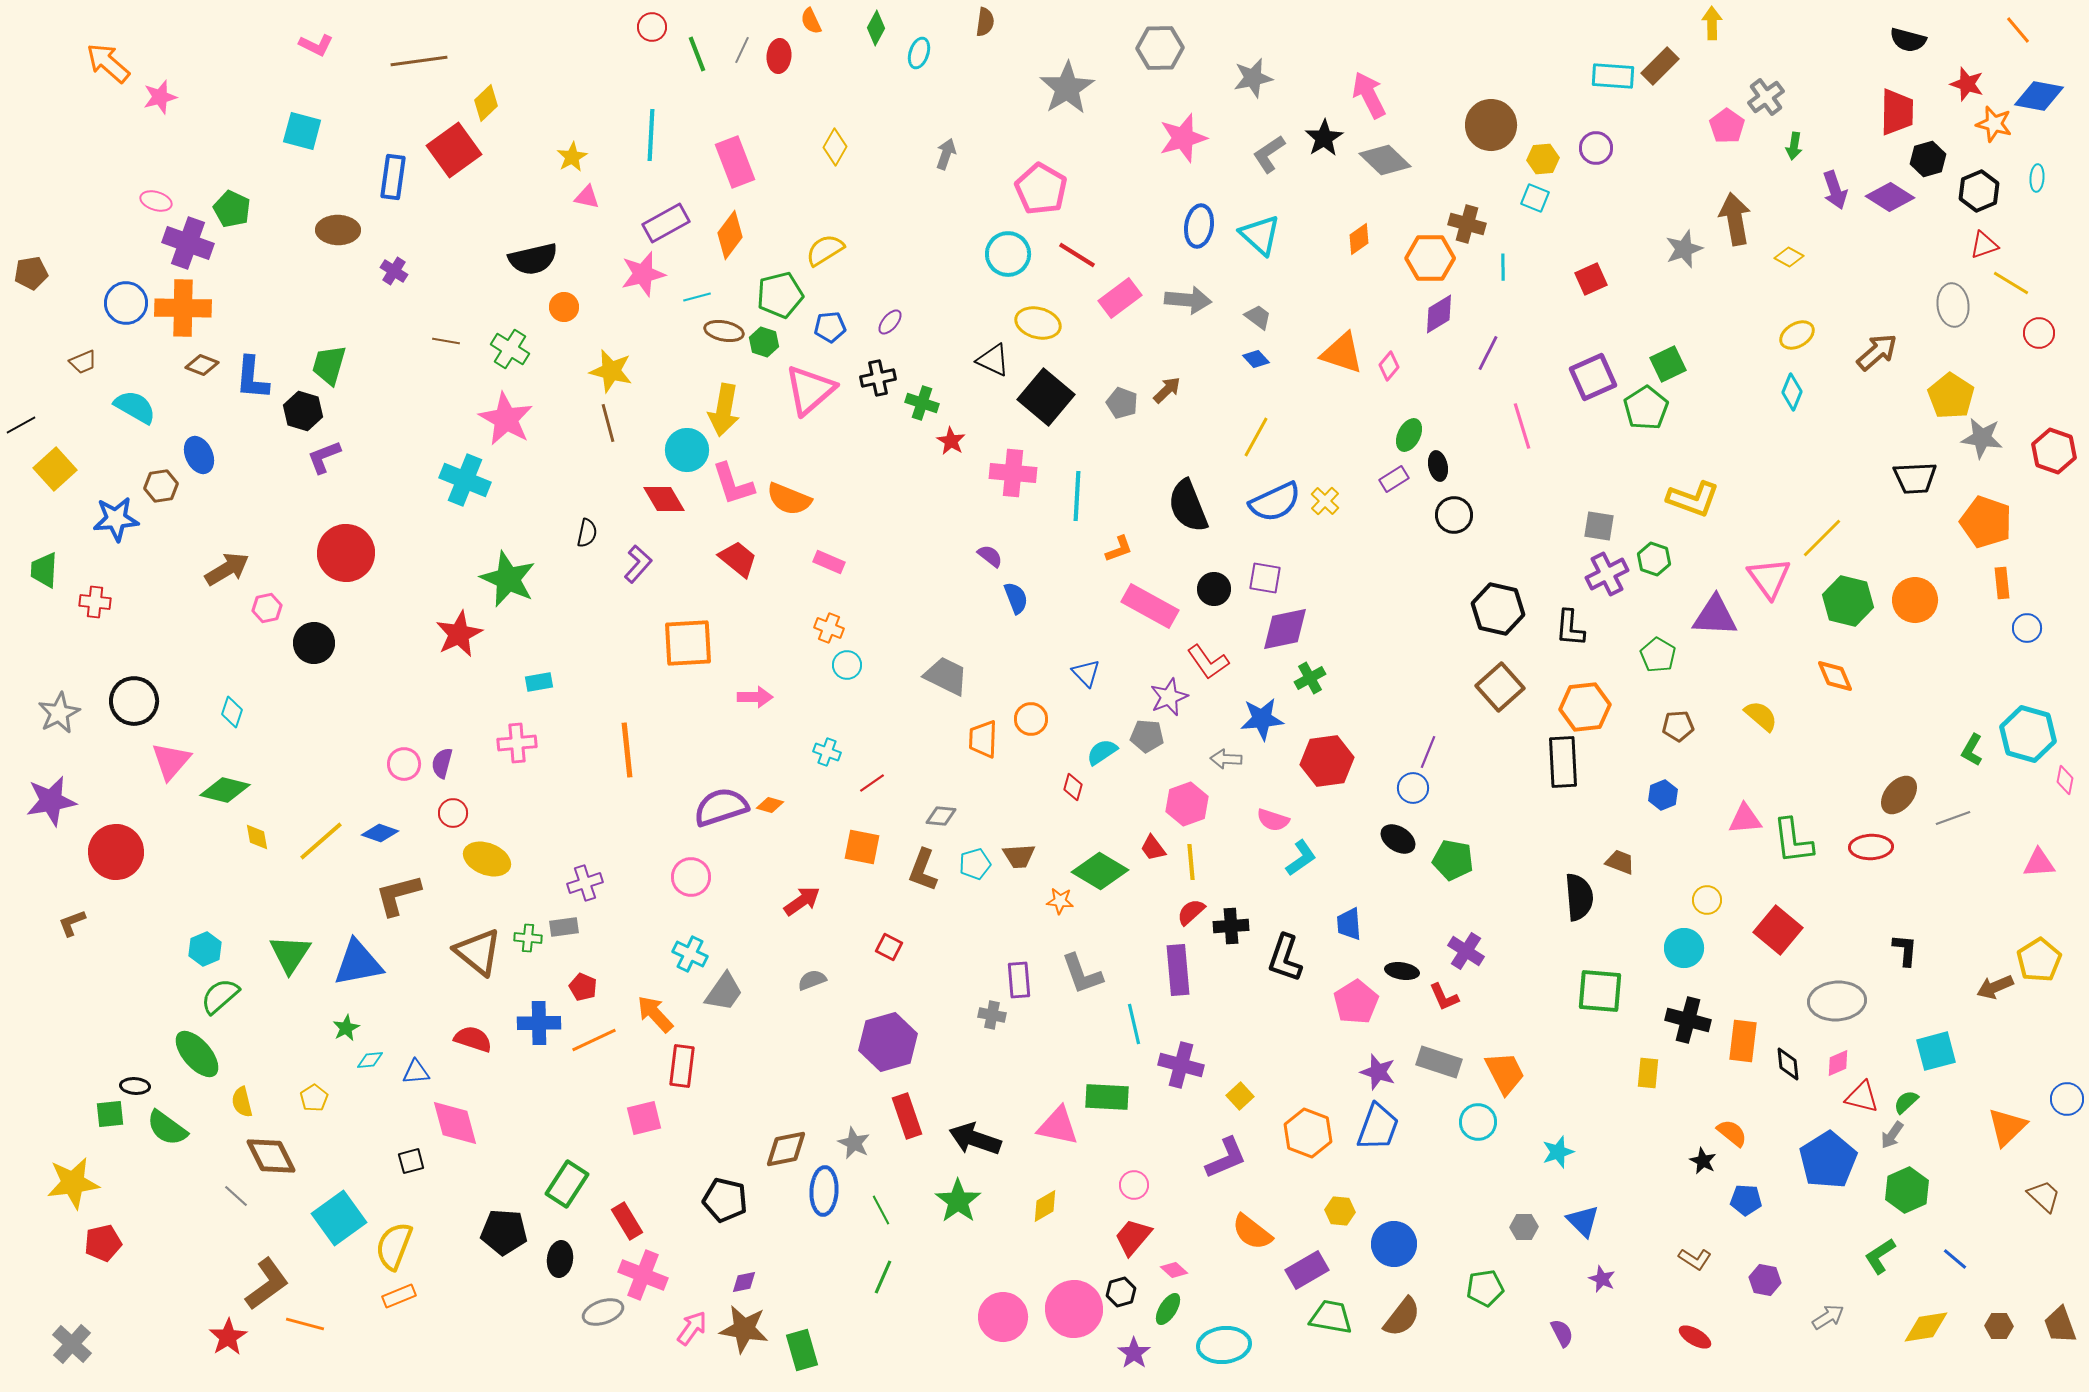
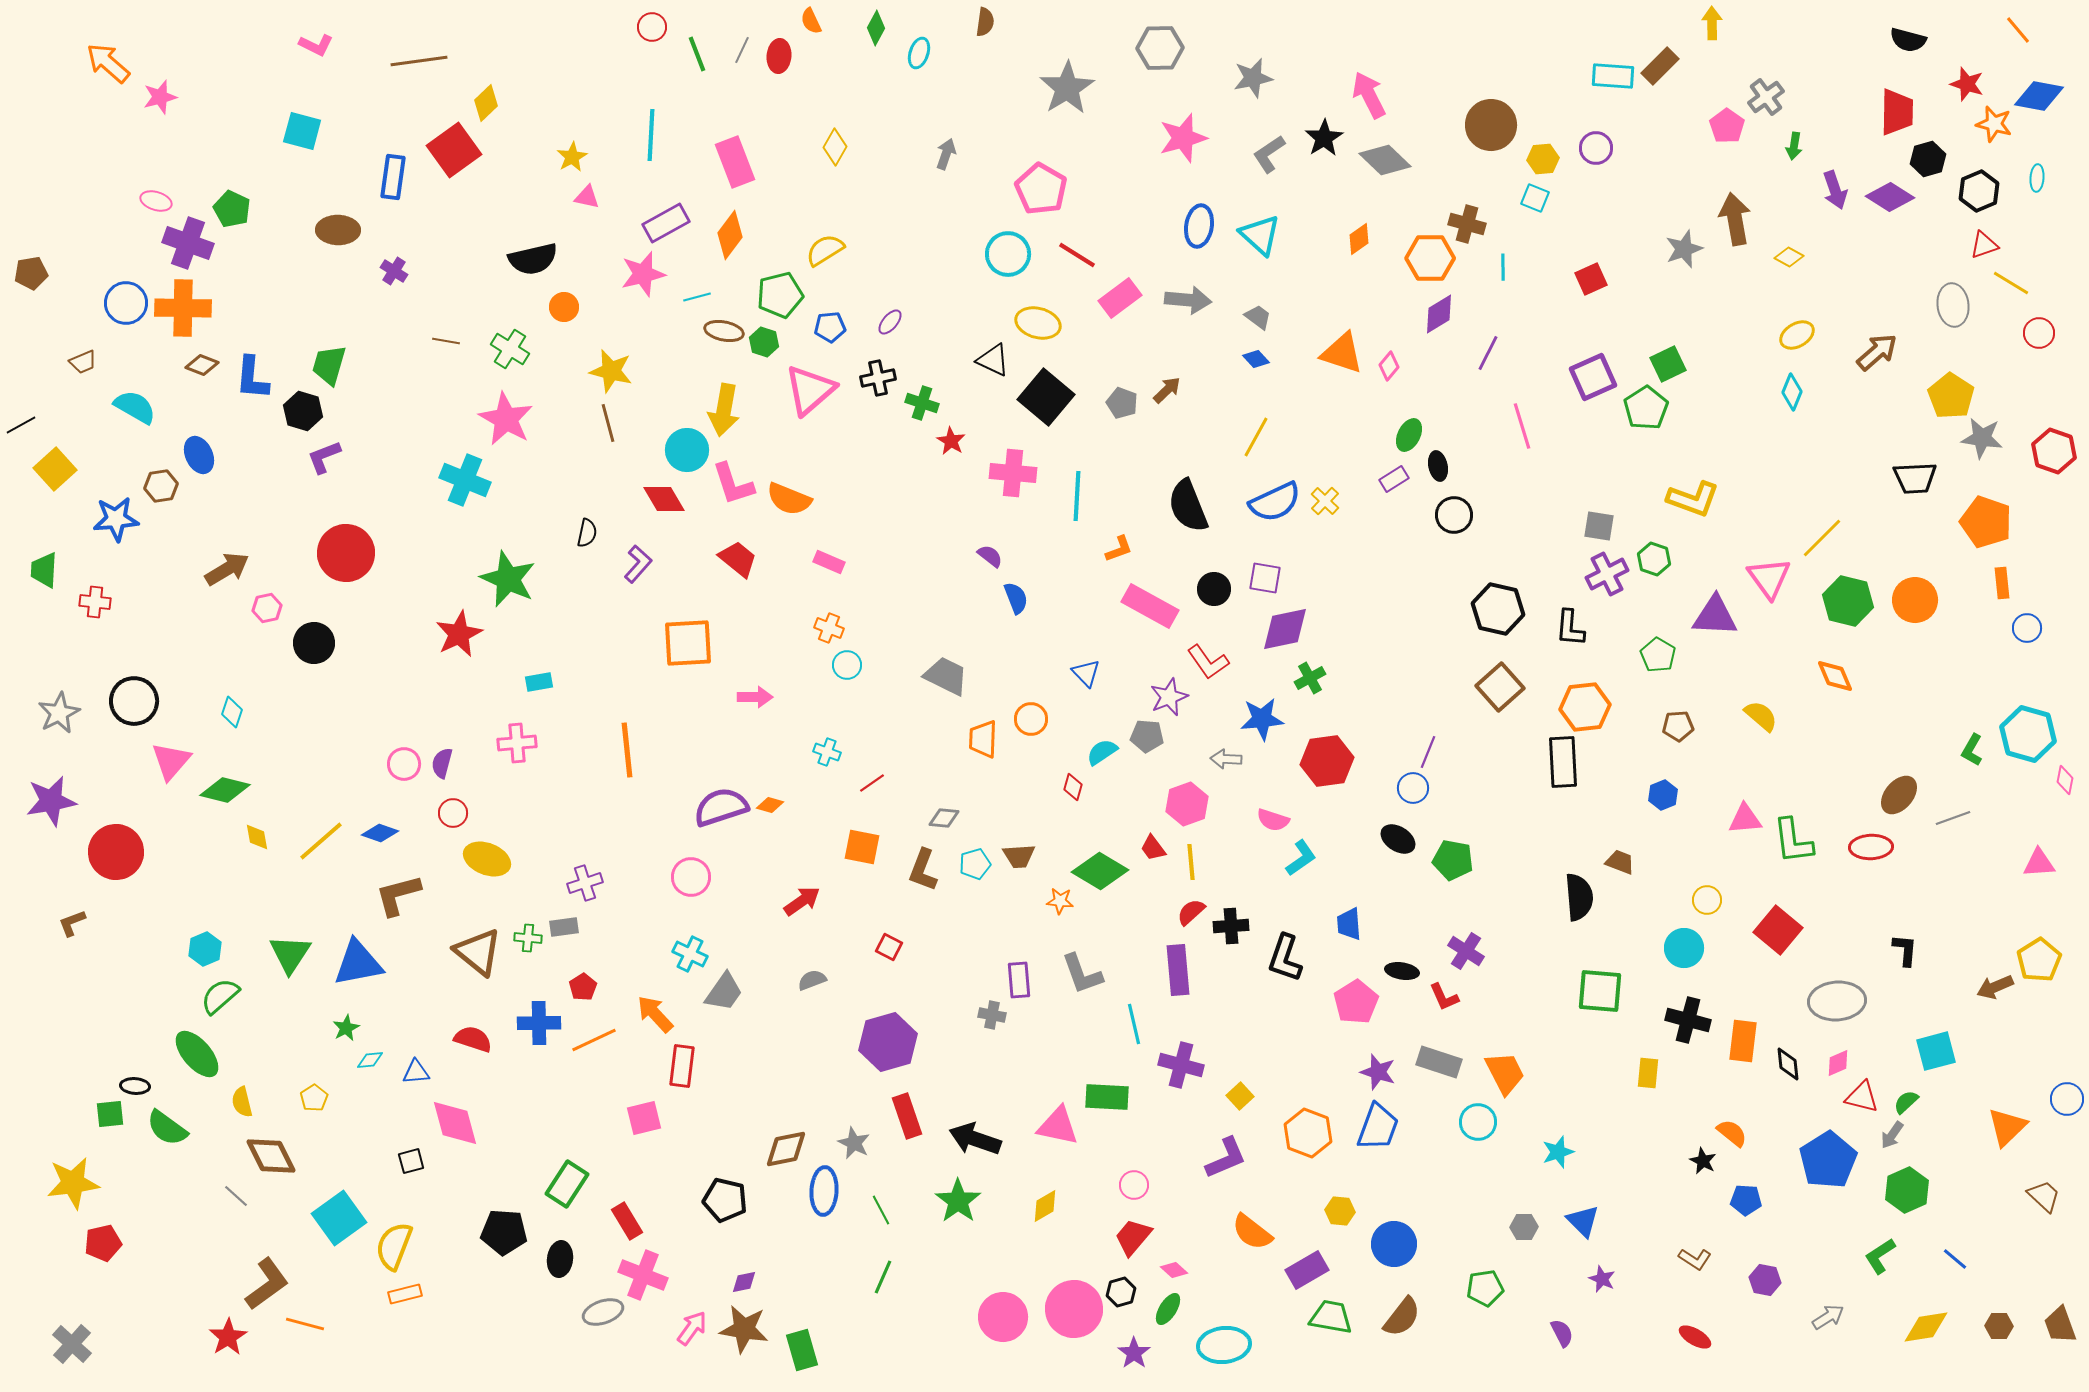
gray diamond at (941, 816): moved 3 px right, 2 px down
red pentagon at (583, 987): rotated 16 degrees clockwise
orange rectangle at (399, 1296): moved 6 px right, 2 px up; rotated 8 degrees clockwise
